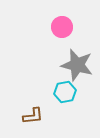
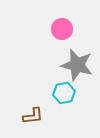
pink circle: moved 2 px down
cyan hexagon: moved 1 px left, 1 px down
